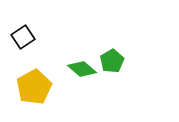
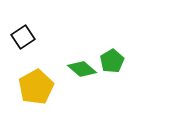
yellow pentagon: moved 2 px right
